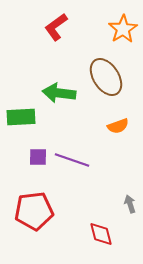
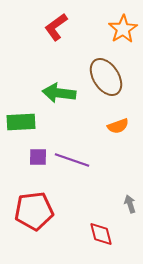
green rectangle: moved 5 px down
